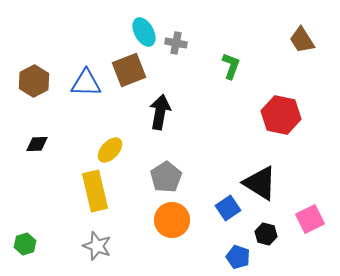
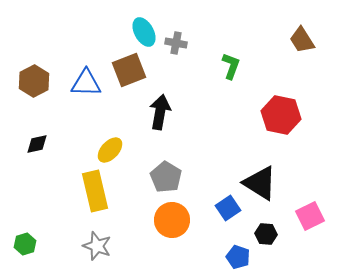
black diamond: rotated 10 degrees counterclockwise
gray pentagon: rotated 8 degrees counterclockwise
pink square: moved 3 px up
black hexagon: rotated 10 degrees counterclockwise
